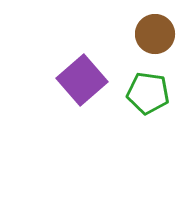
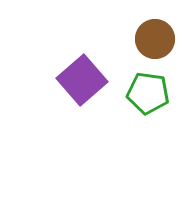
brown circle: moved 5 px down
